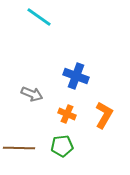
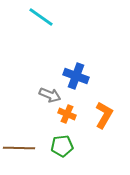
cyan line: moved 2 px right
gray arrow: moved 18 px right, 1 px down
